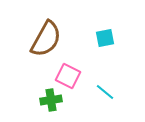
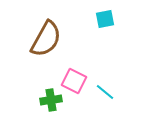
cyan square: moved 19 px up
pink square: moved 6 px right, 5 px down
